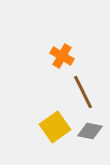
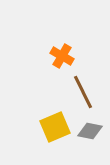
yellow square: rotated 12 degrees clockwise
